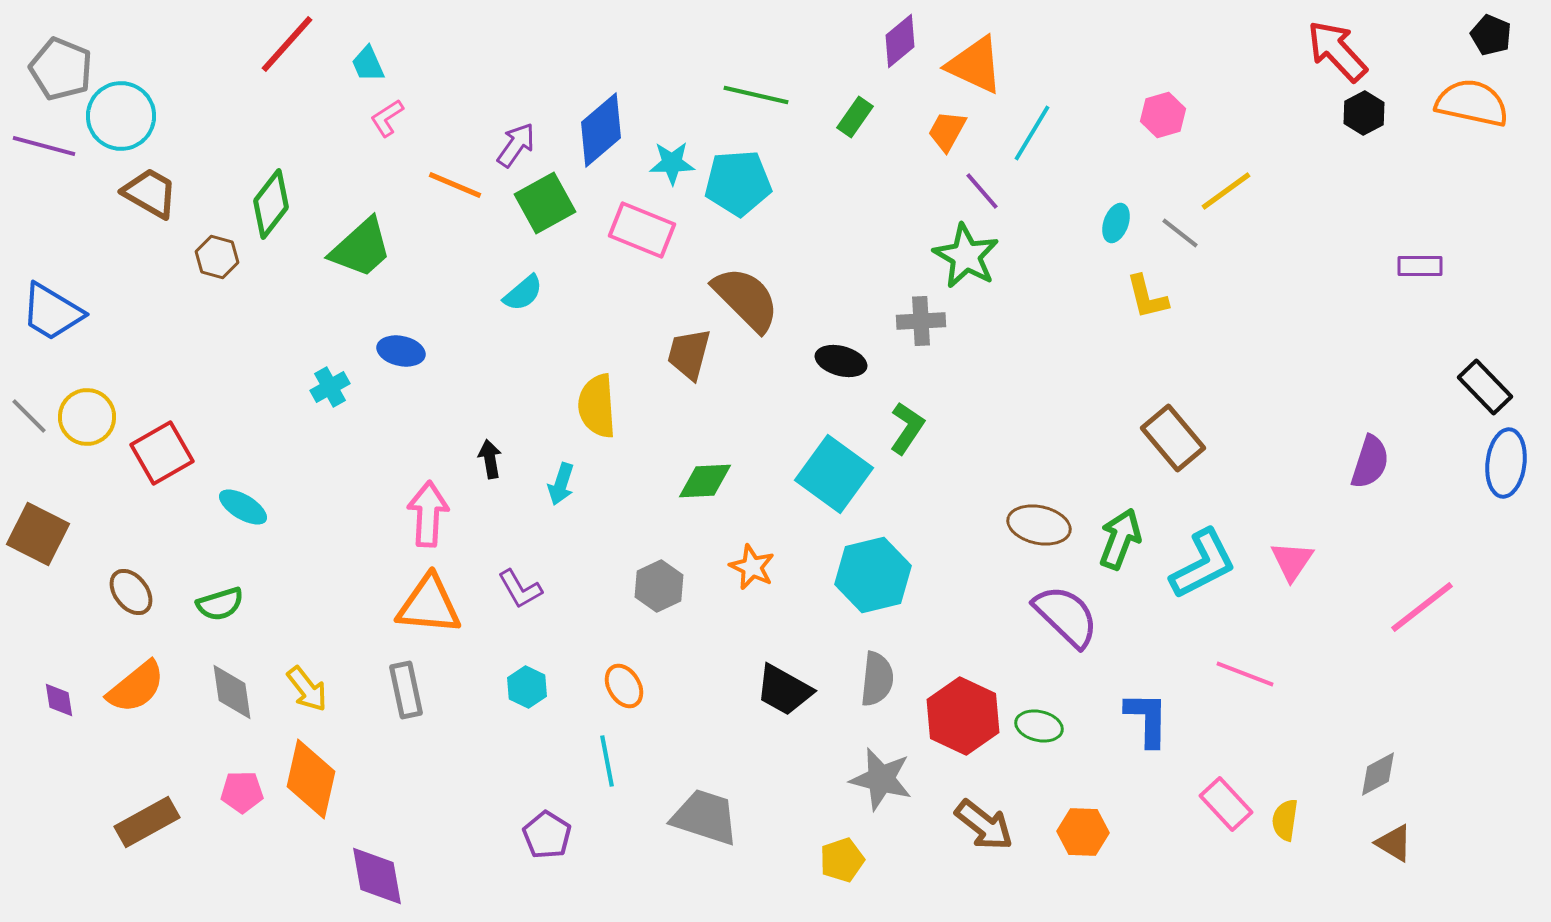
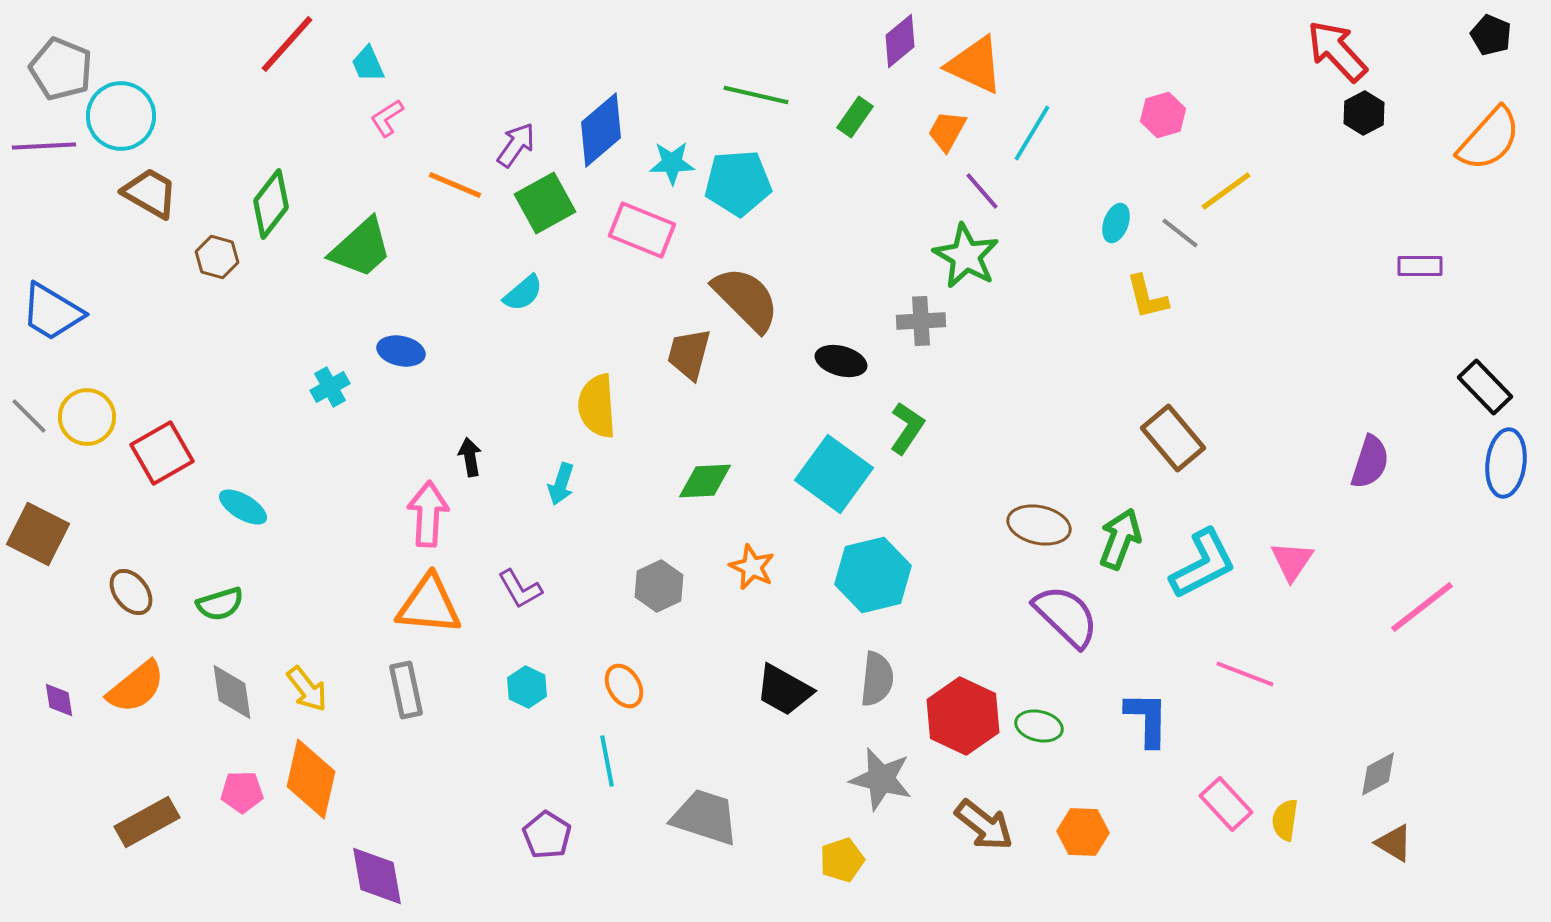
orange semicircle at (1472, 103): moved 17 px right, 36 px down; rotated 120 degrees clockwise
purple line at (44, 146): rotated 18 degrees counterclockwise
black arrow at (490, 459): moved 20 px left, 2 px up
